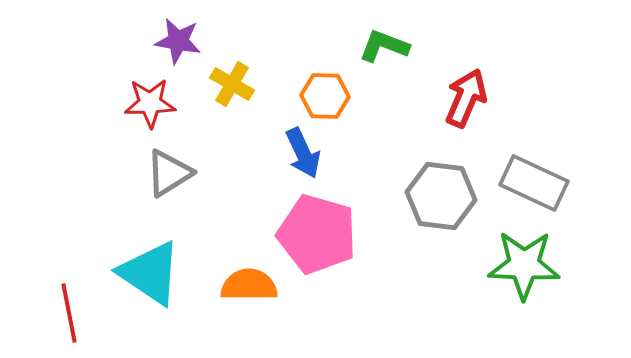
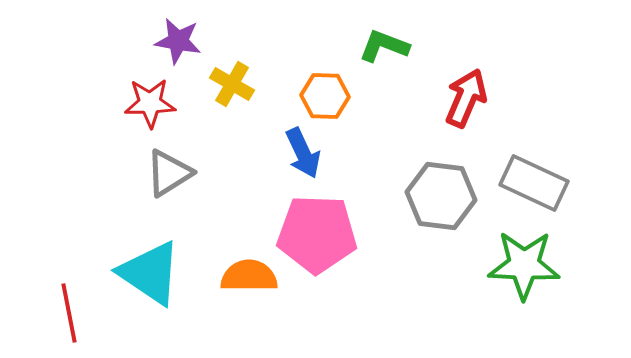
pink pentagon: rotated 14 degrees counterclockwise
orange semicircle: moved 9 px up
